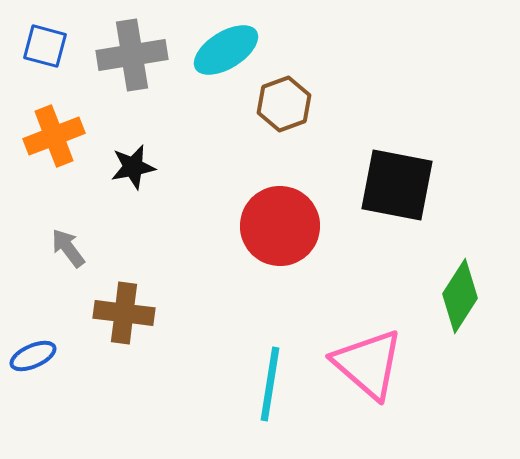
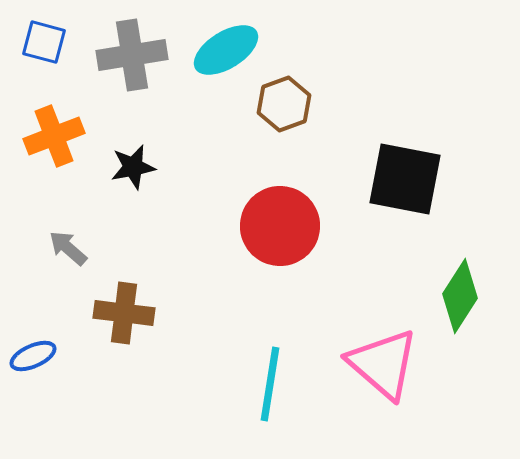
blue square: moved 1 px left, 4 px up
black square: moved 8 px right, 6 px up
gray arrow: rotated 12 degrees counterclockwise
pink triangle: moved 15 px right
